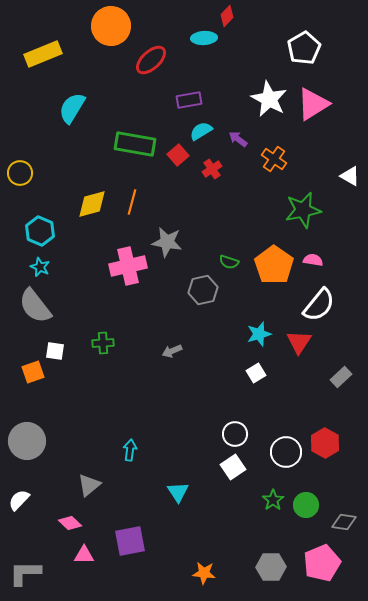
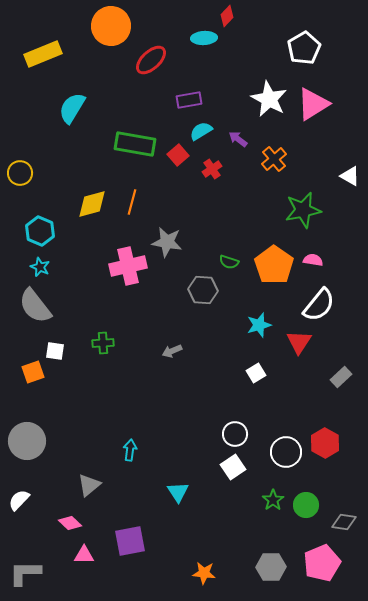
orange cross at (274, 159): rotated 15 degrees clockwise
gray hexagon at (203, 290): rotated 16 degrees clockwise
cyan star at (259, 334): moved 9 px up
